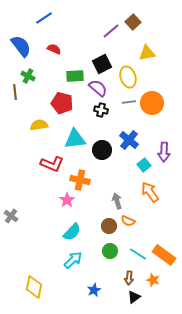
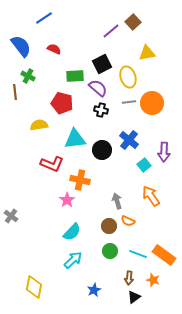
orange arrow: moved 1 px right, 4 px down
cyan line: rotated 12 degrees counterclockwise
